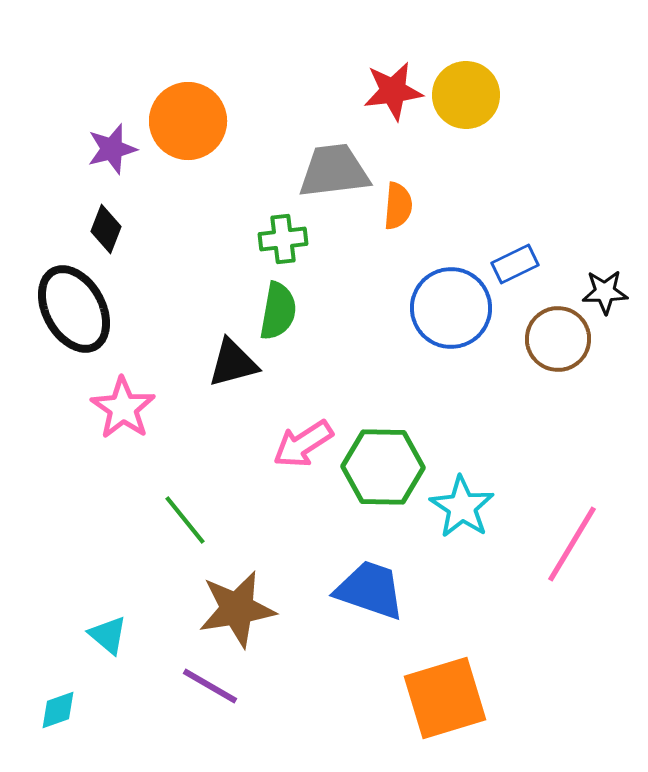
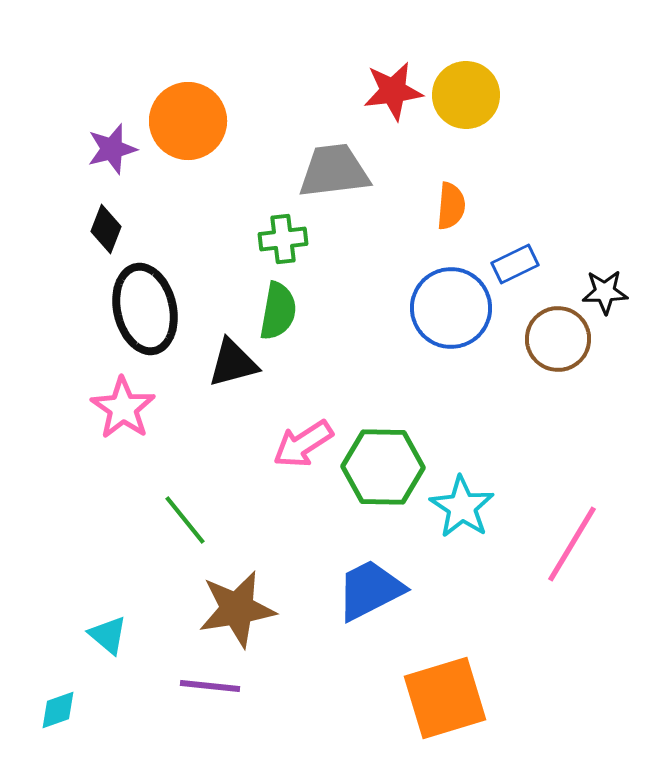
orange semicircle: moved 53 px right
black ellipse: moved 71 px right; rotated 16 degrees clockwise
blue trapezoid: rotated 46 degrees counterclockwise
purple line: rotated 24 degrees counterclockwise
